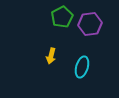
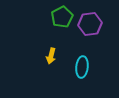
cyan ellipse: rotated 10 degrees counterclockwise
